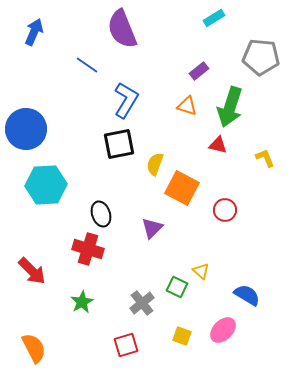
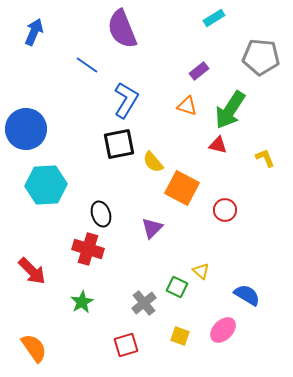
green arrow: moved 3 px down; rotated 15 degrees clockwise
yellow semicircle: moved 2 px left, 2 px up; rotated 60 degrees counterclockwise
gray cross: moved 2 px right
yellow square: moved 2 px left
orange semicircle: rotated 8 degrees counterclockwise
